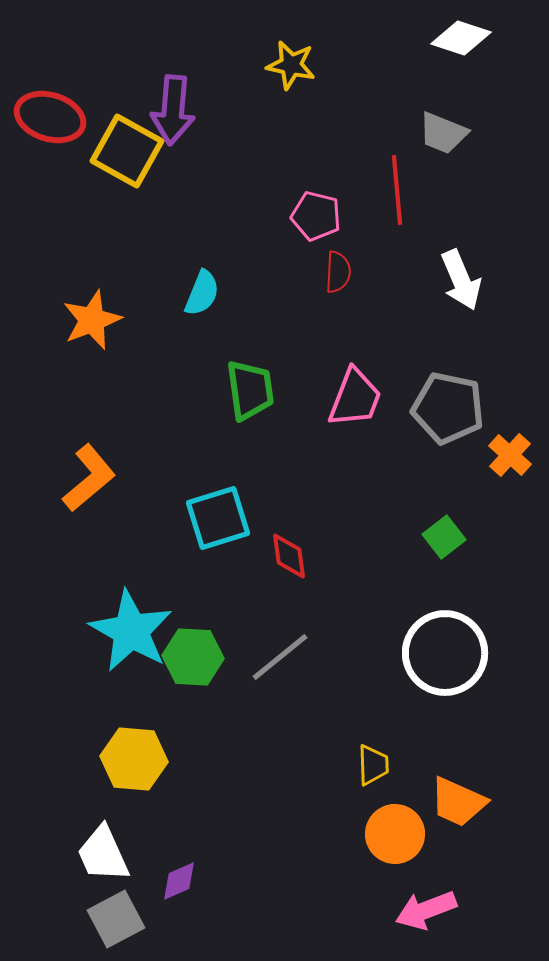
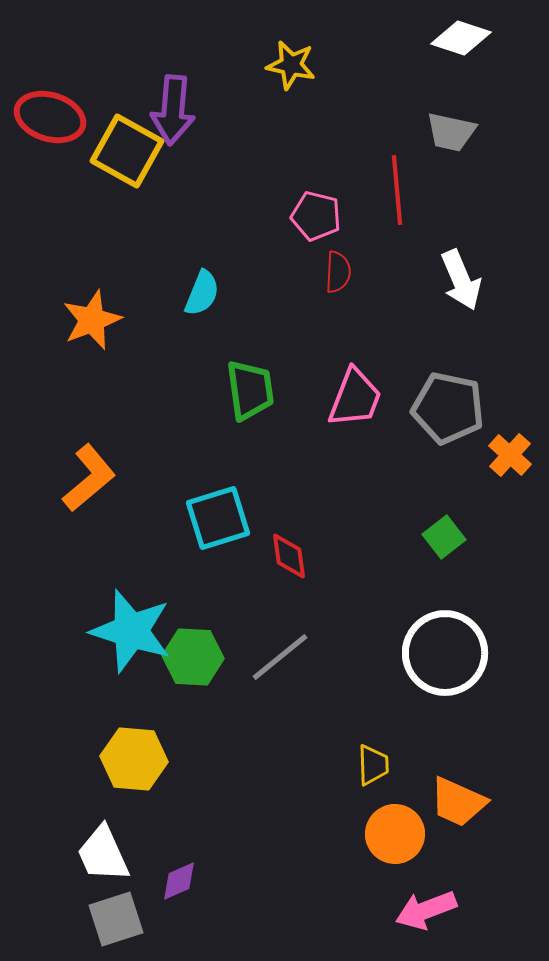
gray trapezoid: moved 8 px right, 1 px up; rotated 10 degrees counterclockwise
cyan star: rotated 12 degrees counterclockwise
gray square: rotated 10 degrees clockwise
